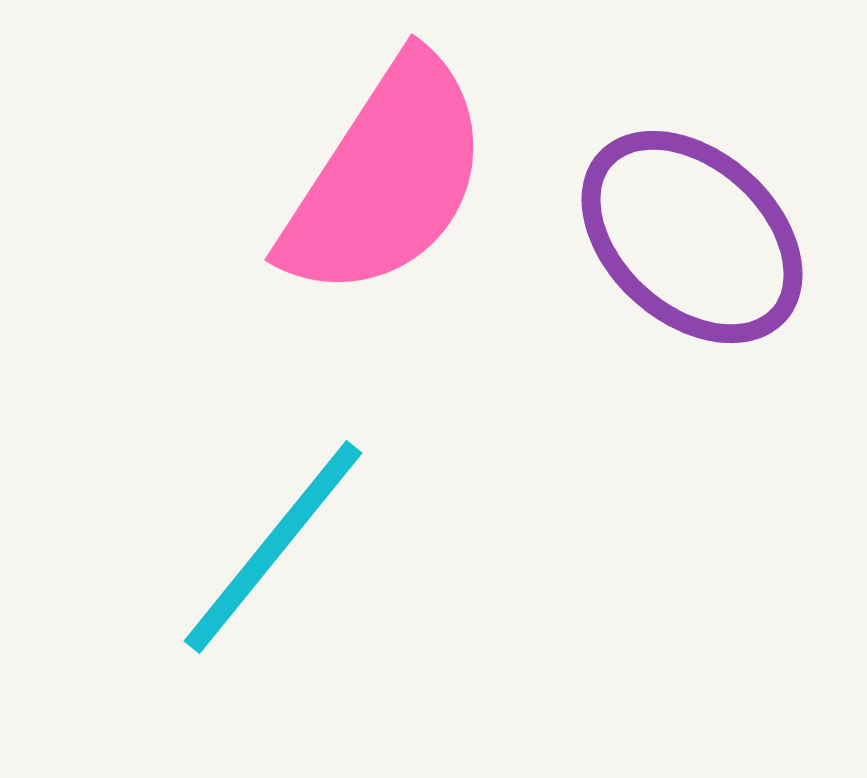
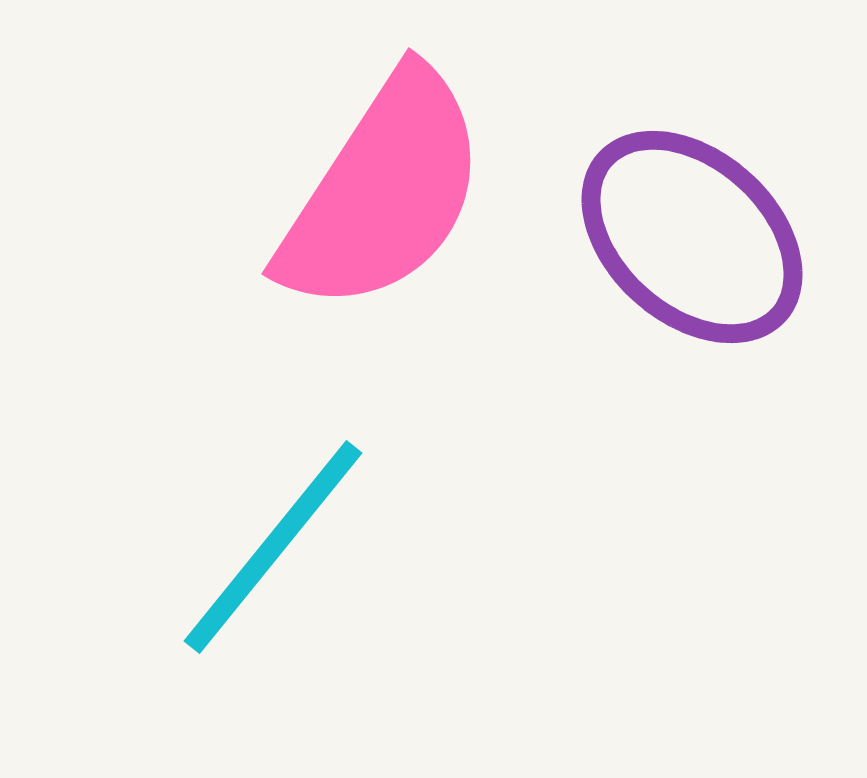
pink semicircle: moved 3 px left, 14 px down
